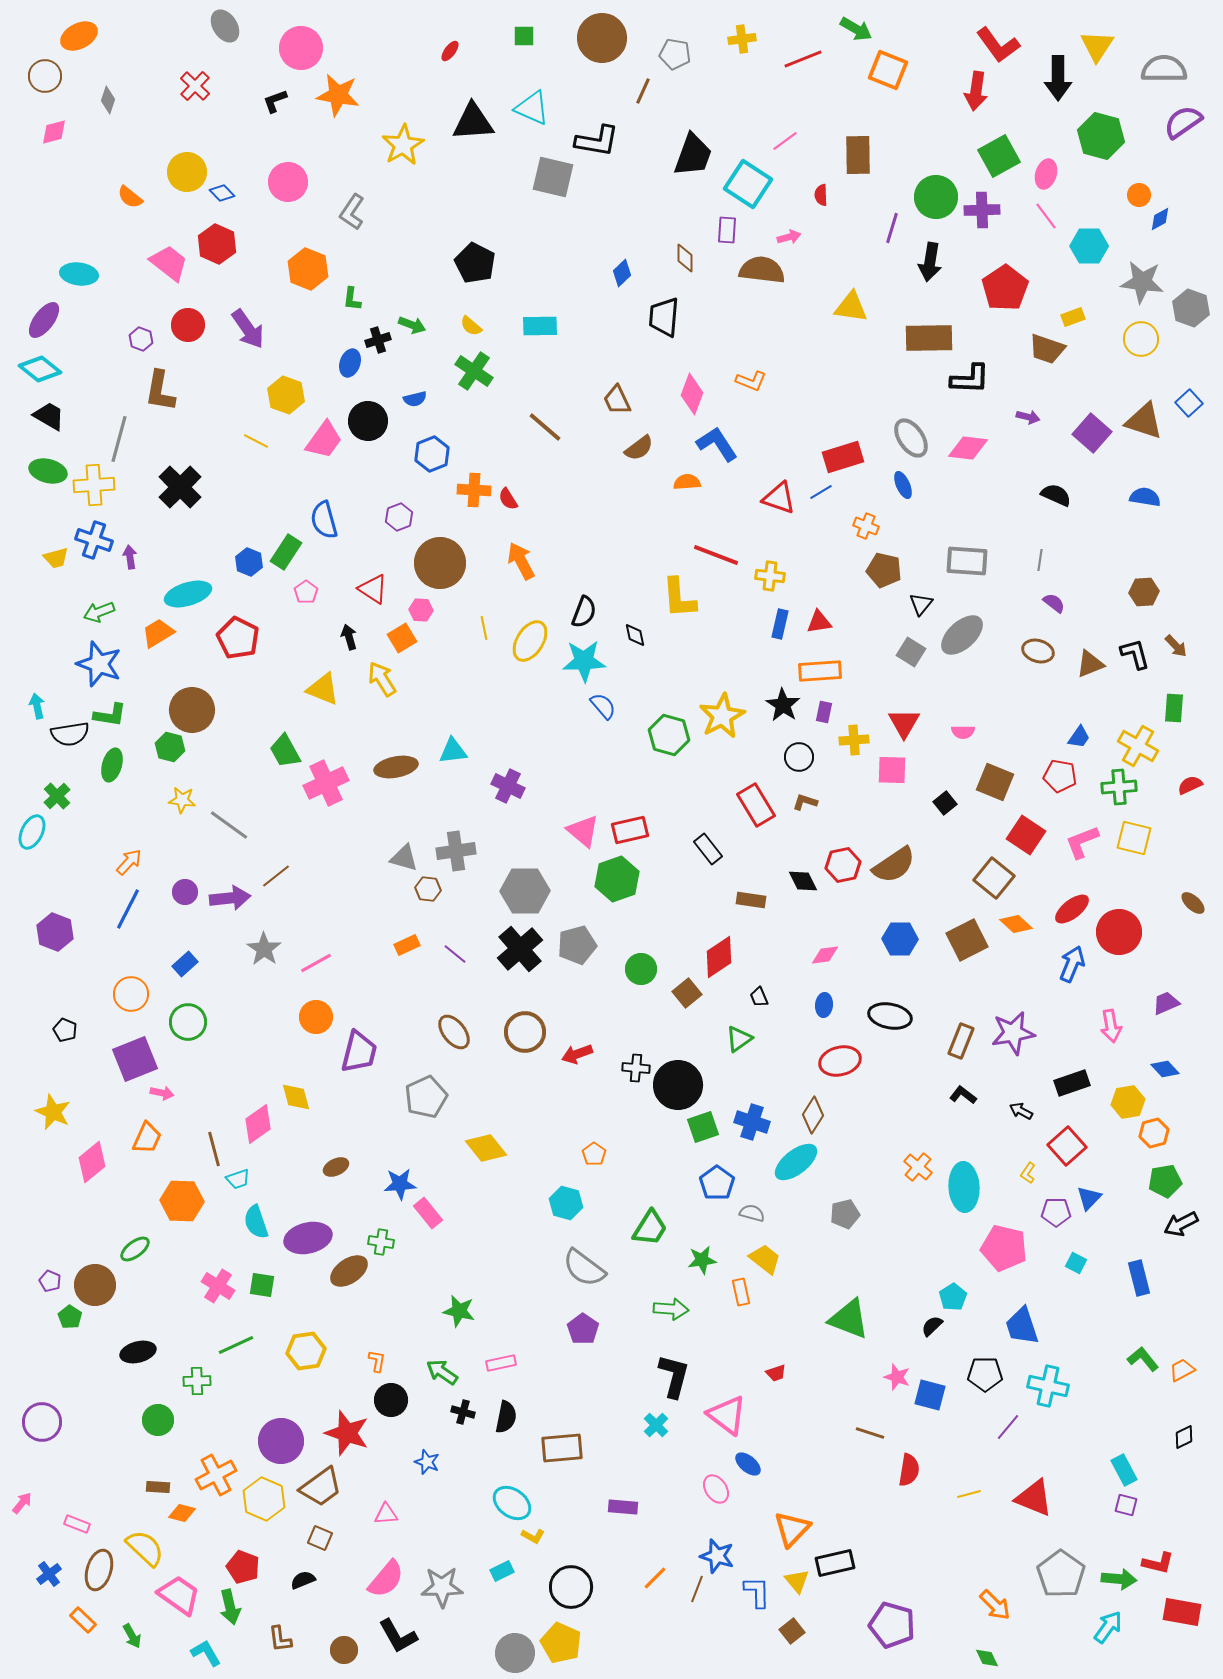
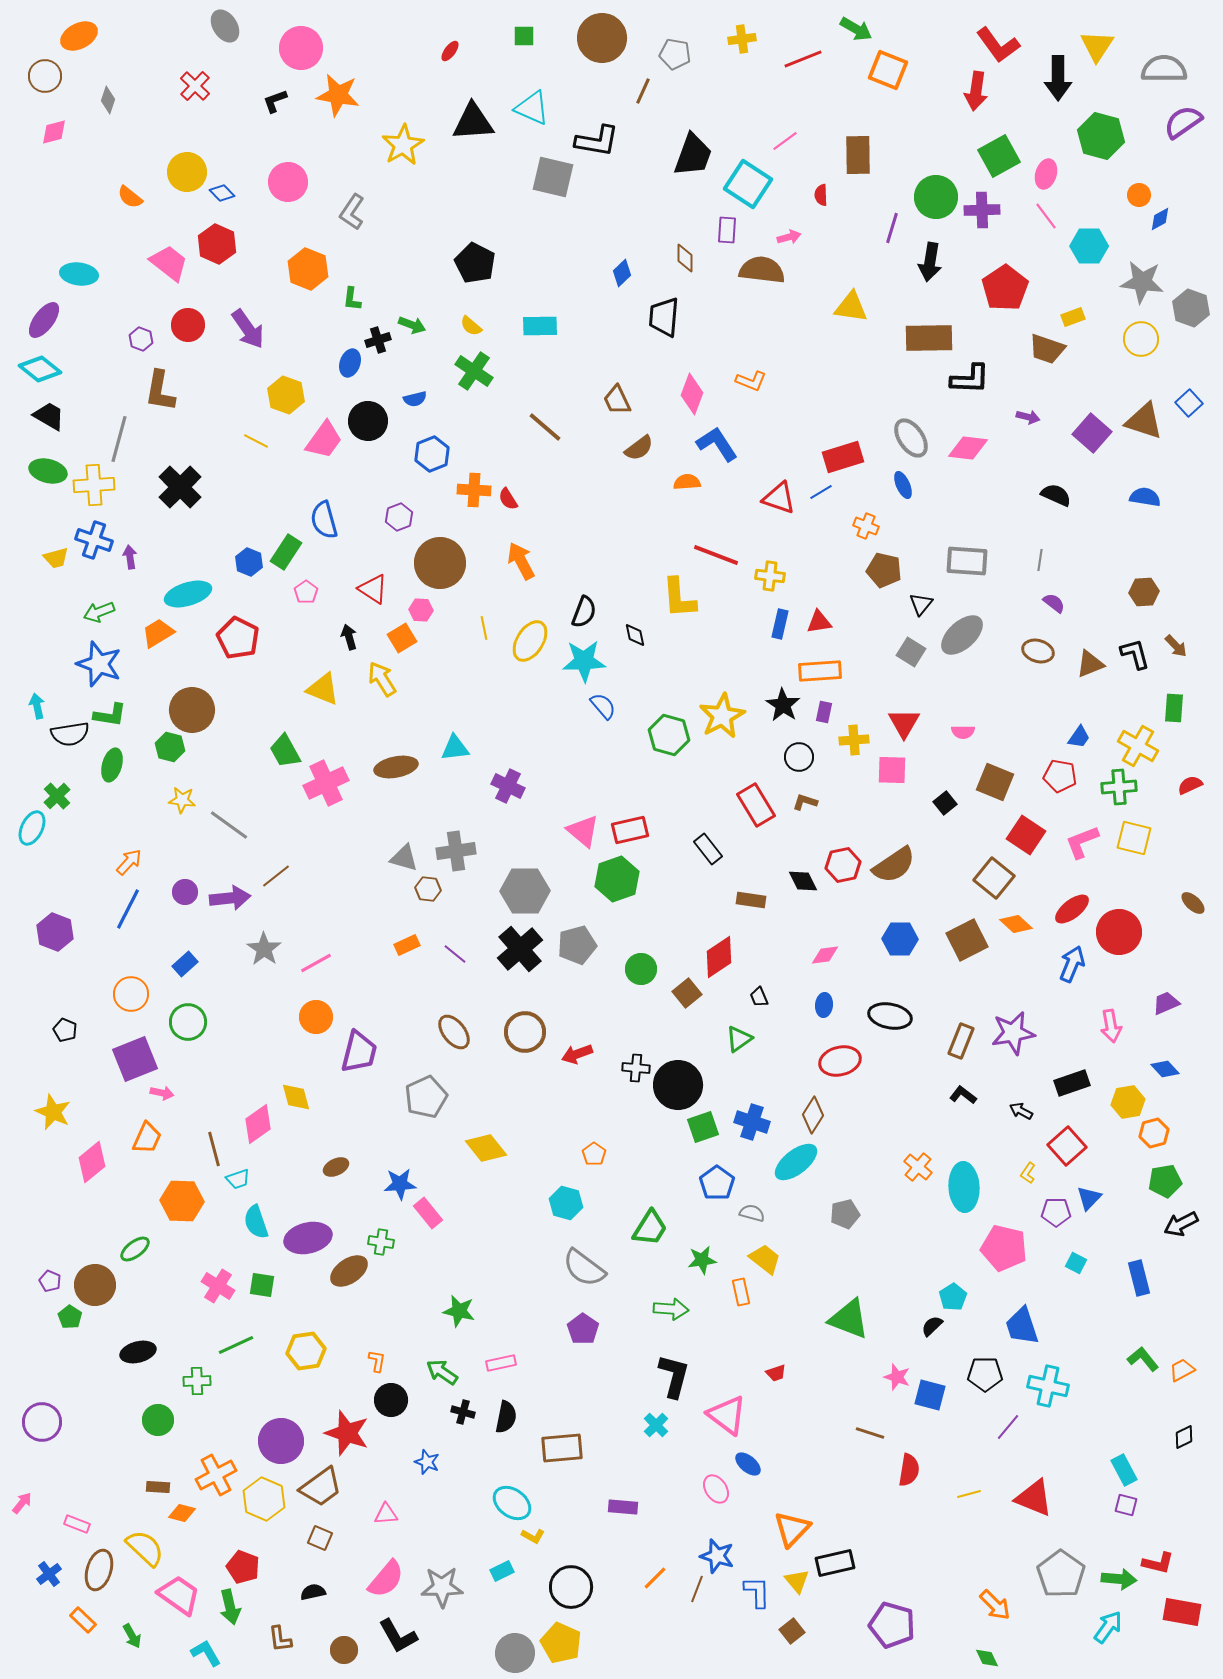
cyan triangle at (453, 751): moved 2 px right, 3 px up
cyan ellipse at (32, 832): moved 4 px up
black semicircle at (303, 1580): moved 10 px right, 12 px down; rotated 10 degrees clockwise
